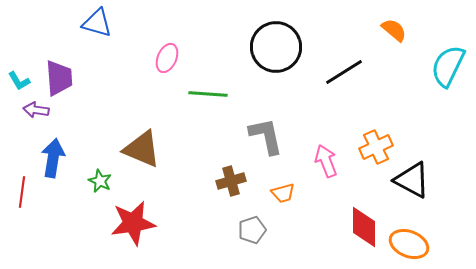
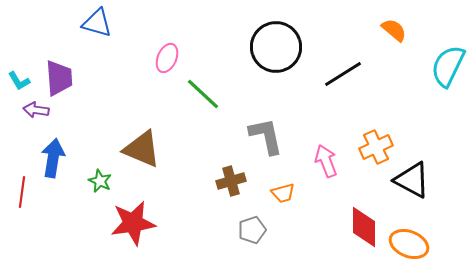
black line: moved 1 px left, 2 px down
green line: moved 5 px left; rotated 39 degrees clockwise
